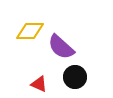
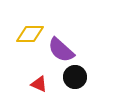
yellow diamond: moved 3 px down
purple semicircle: moved 3 px down
